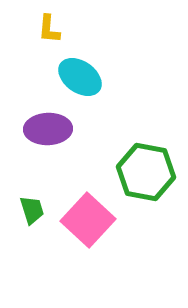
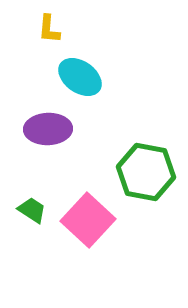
green trapezoid: rotated 40 degrees counterclockwise
